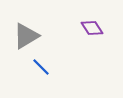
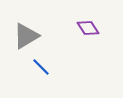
purple diamond: moved 4 px left
